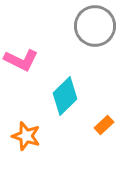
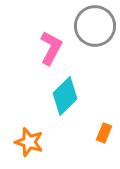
pink L-shape: moved 30 px right, 12 px up; rotated 88 degrees counterclockwise
orange rectangle: moved 8 px down; rotated 24 degrees counterclockwise
orange star: moved 3 px right, 6 px down
